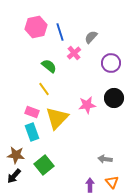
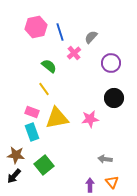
pink star: moved 3 px right, 14 px down
yellow triangle: rotated 35 degrees clockwise
